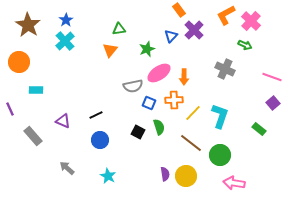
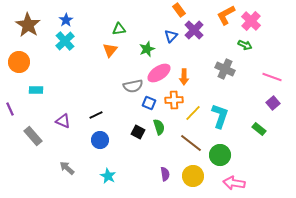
yellow circle: moved 7 px right
